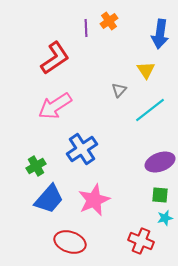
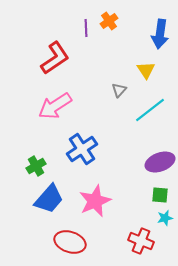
pink star: moved 1 px right, 1 px down
